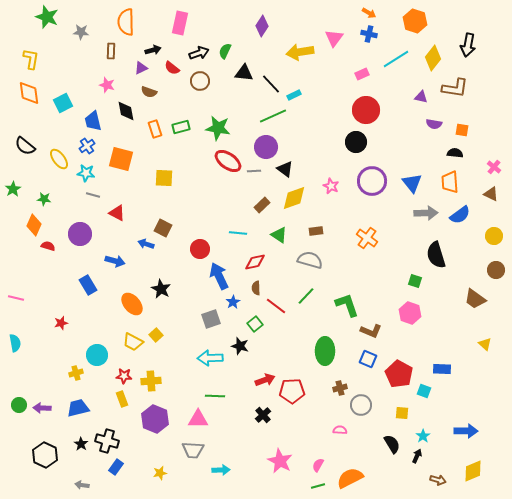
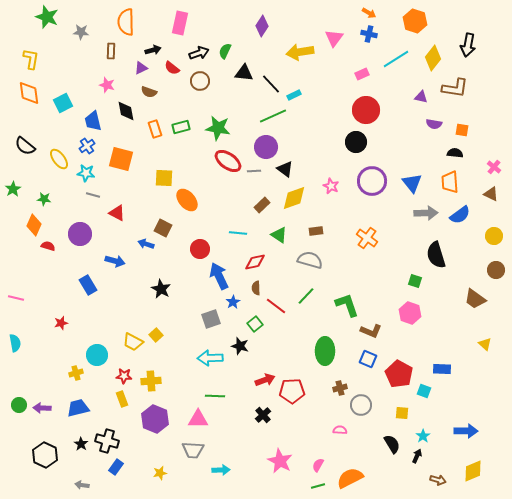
orange ellipse at (132, 304): moved 55 px right, 104 px up
